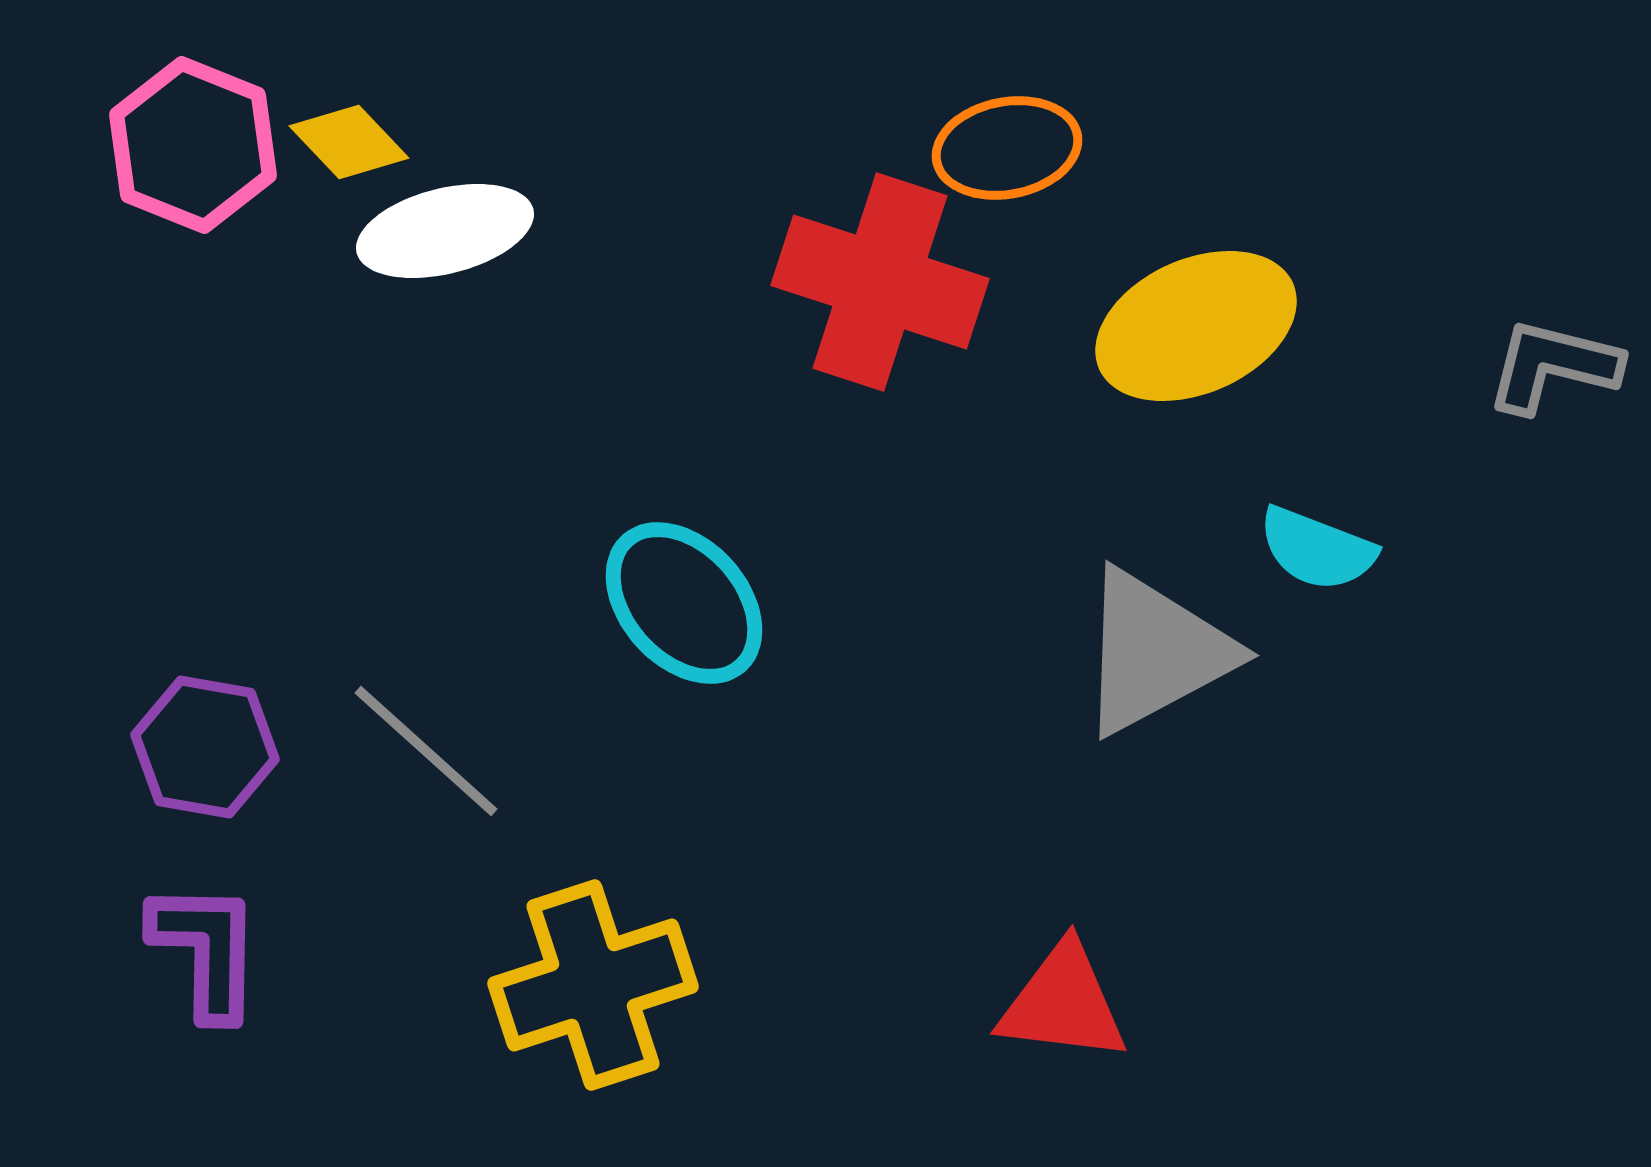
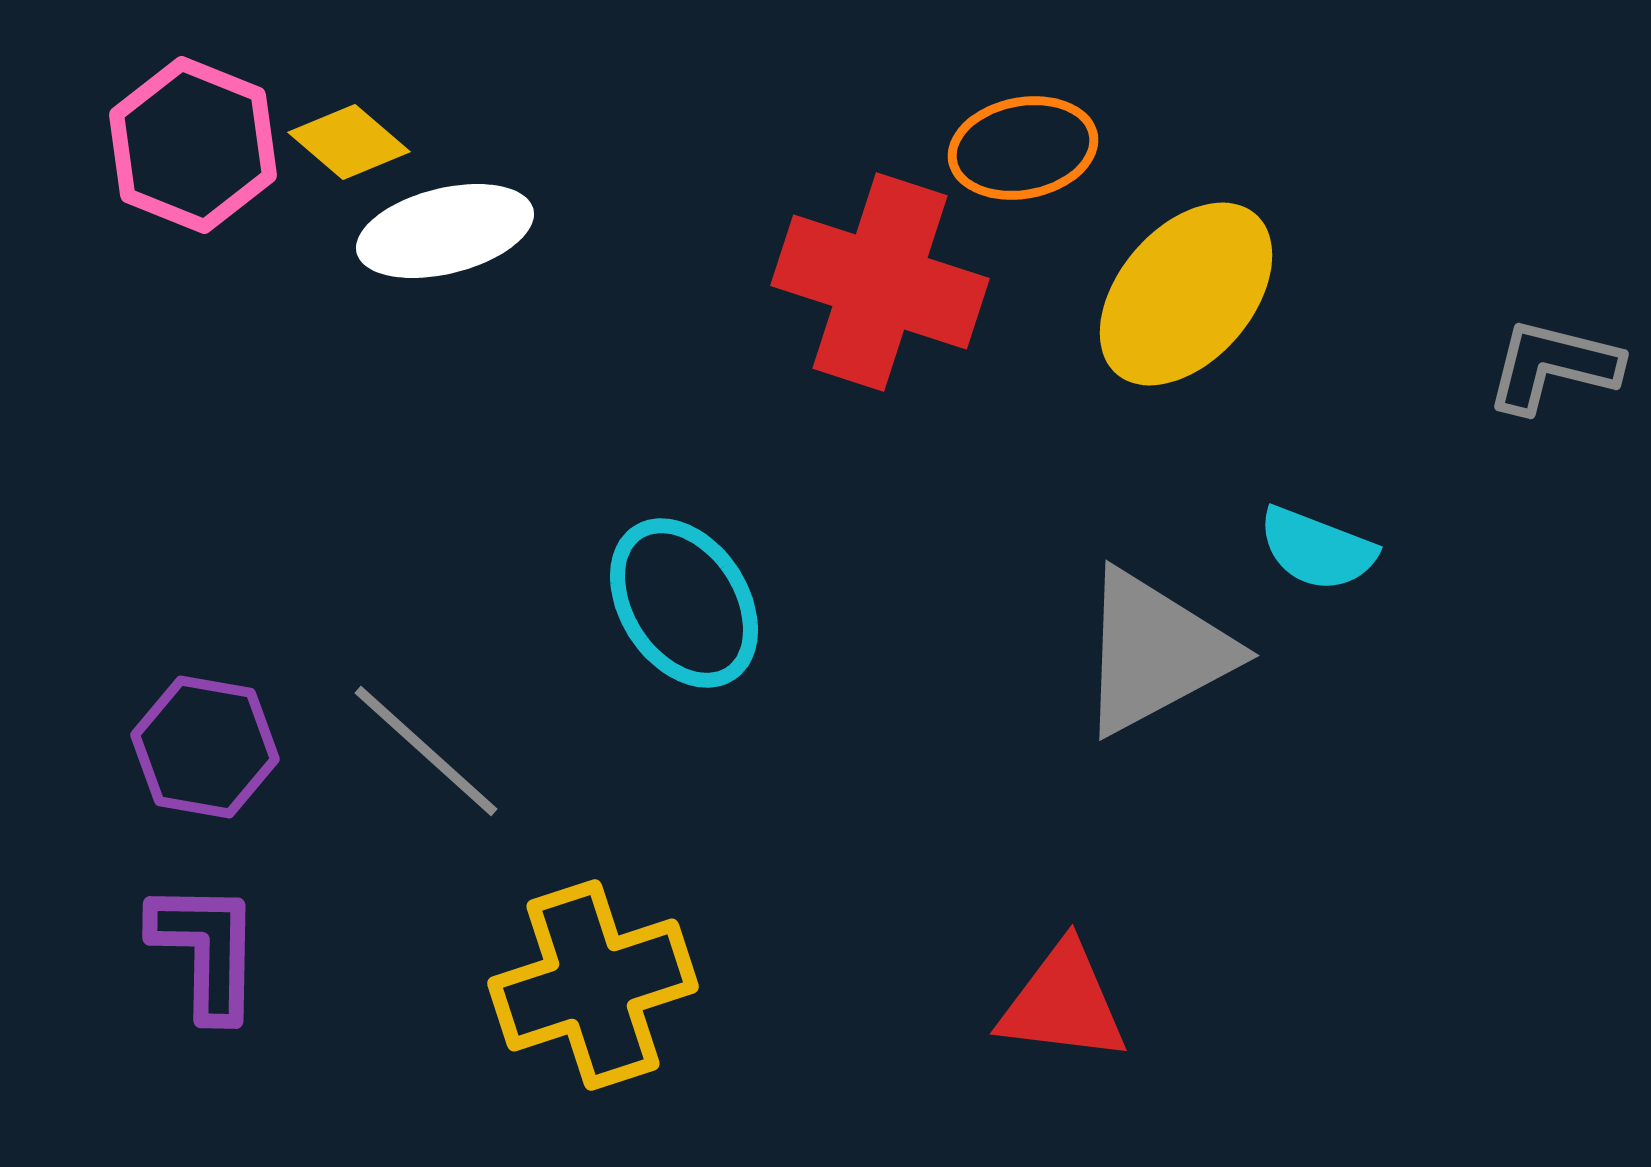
yellow diamond: rotated 6 degrees counterclockwise
orange ellipse: moved 16 px right
yellow ellipse: moved 10 px left, 32 px up; rotated 25 degrees counterclockwise
cyan ellipse: rotated 9 degrees clockwise
